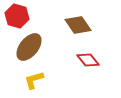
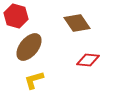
red hexagon: moved 1 px left
brown diamond: moved 1 px left, 2 px up
red diamond: rotated 45 degrees counterclockwise
